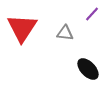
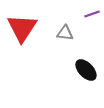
purple line: rotated 28 degrees clockwise
black ellipse: moved 2 px left, 1 px down
